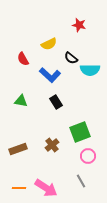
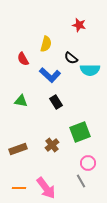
yellow semicircle: moved 3 px left; rotated 49 degrees counterclockwise
pink circle: moved 7 px down
pink arrow: rotated 20 degrees clockwise
